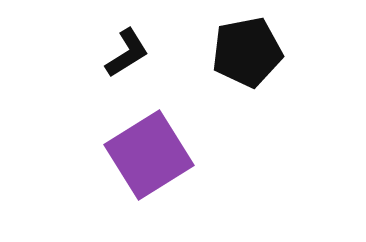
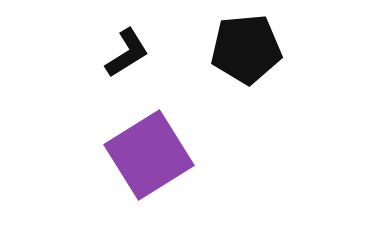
black pentagon: moved 1 px left, 3 px up; rotated 6 degrees clockwise
